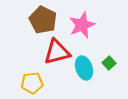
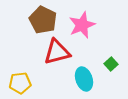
green square: moved 2 px right, 1 px down
cyan ellipse: moved 11 px down
yellow pentagon: moved 12 px left
